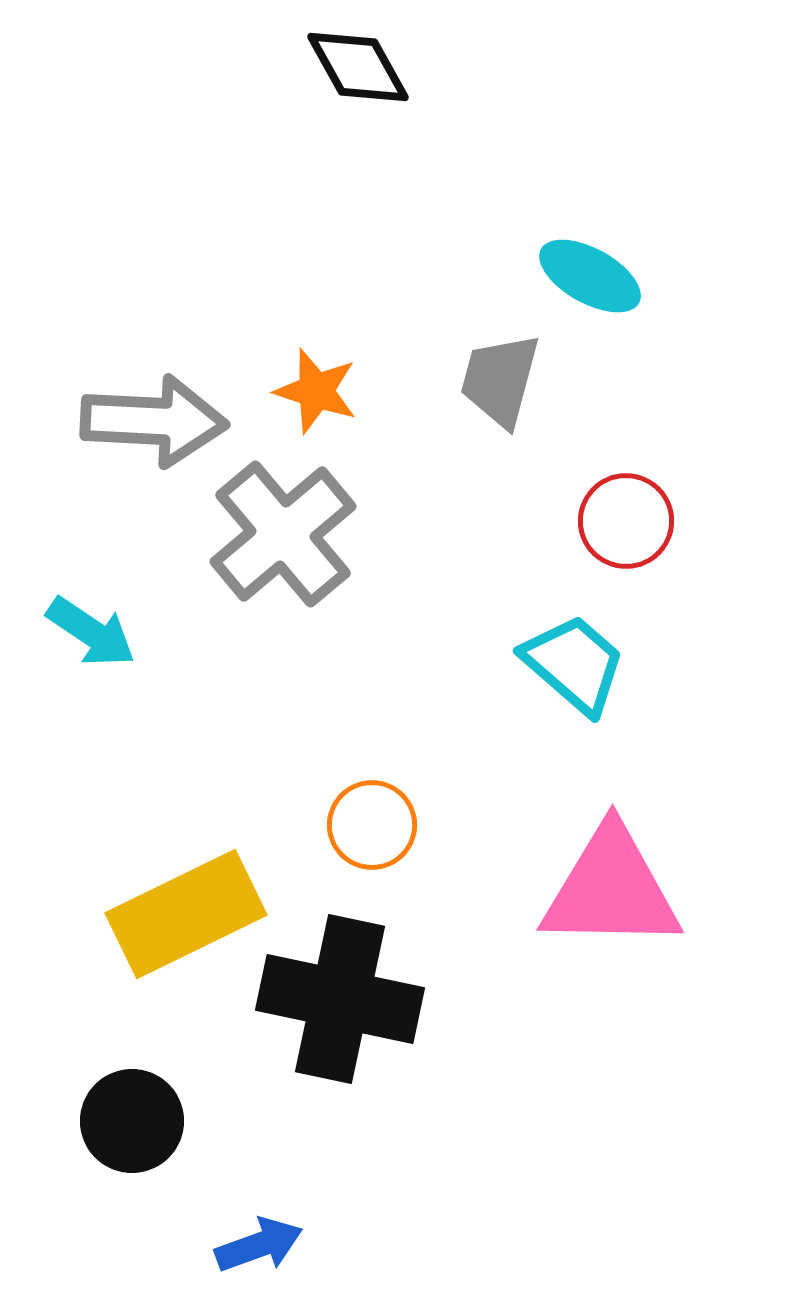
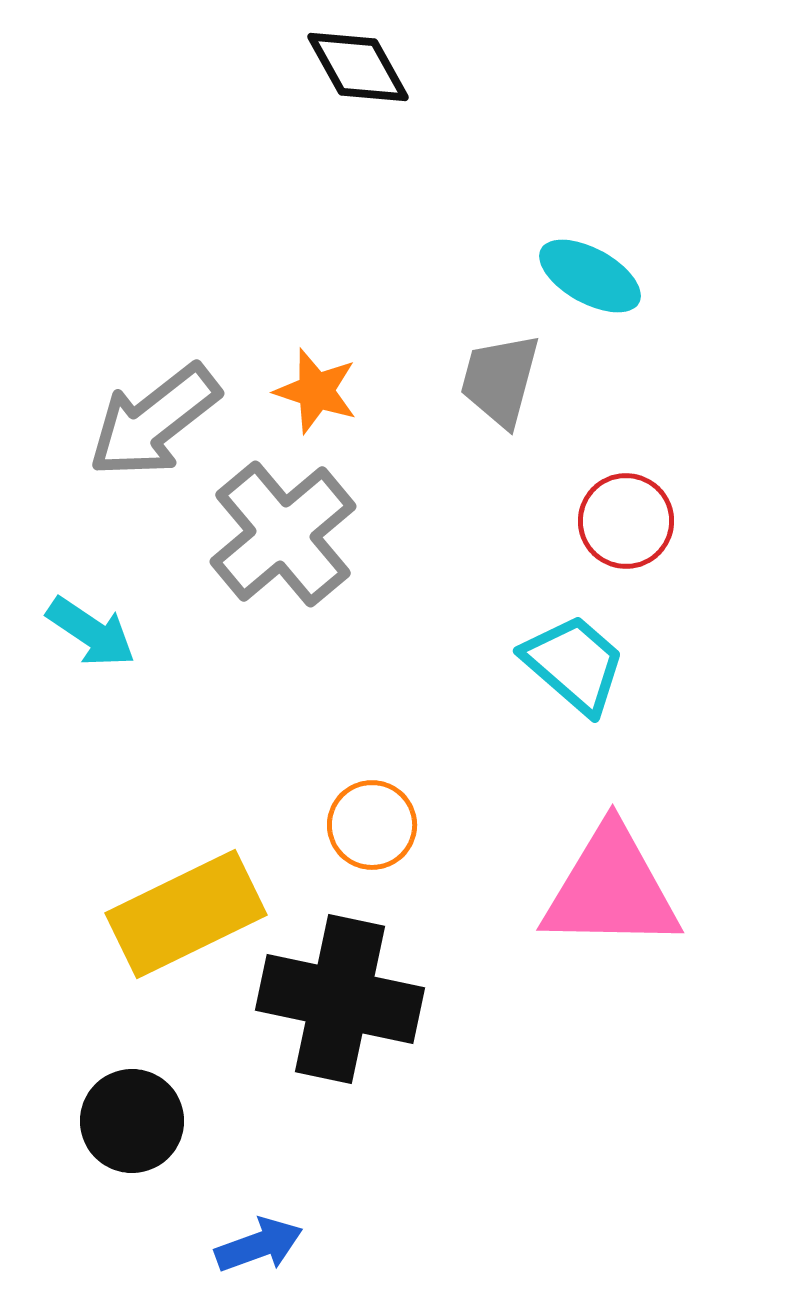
gray arrow: rotated 139 degrees clockwise
